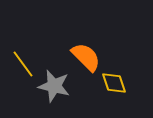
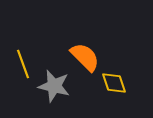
orange semicircle: moved 1 px left
yellow line: rotated 16 degrees clockwise
